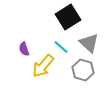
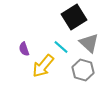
black square: moved 6 px right
